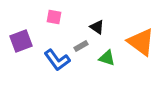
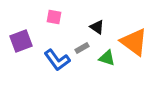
orange triangle: moved 7 px left
gray rectangle: moved 1 px right, 2 px down
